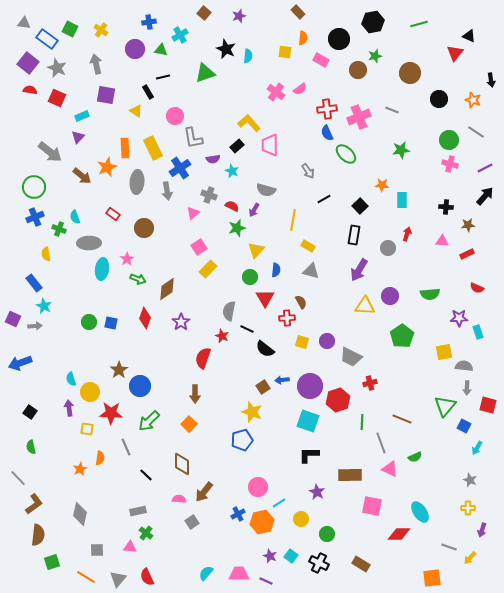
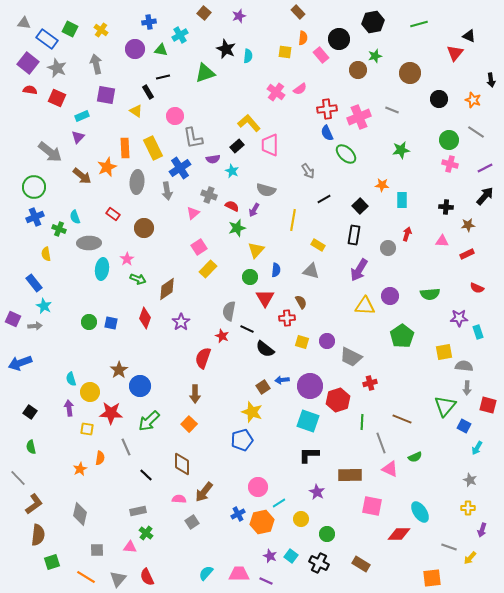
pink rectangle at (321, 60): moved 5 px up; rotated 21 degrees clockwise
yellow rectangle at (308, 246): moved 10 px right, 1 px up
